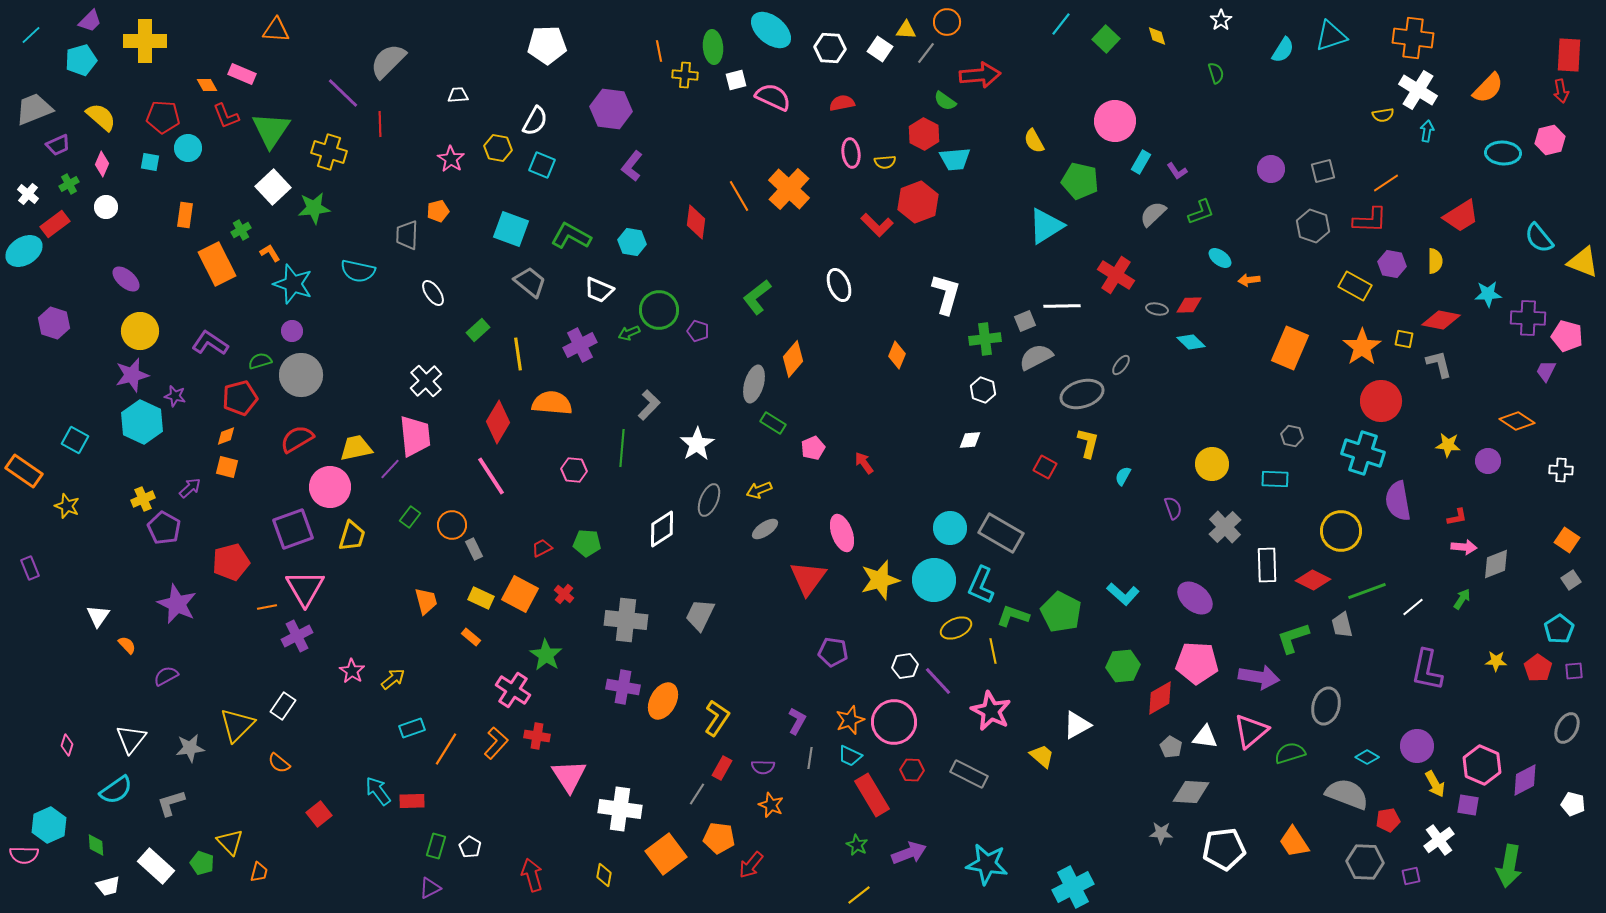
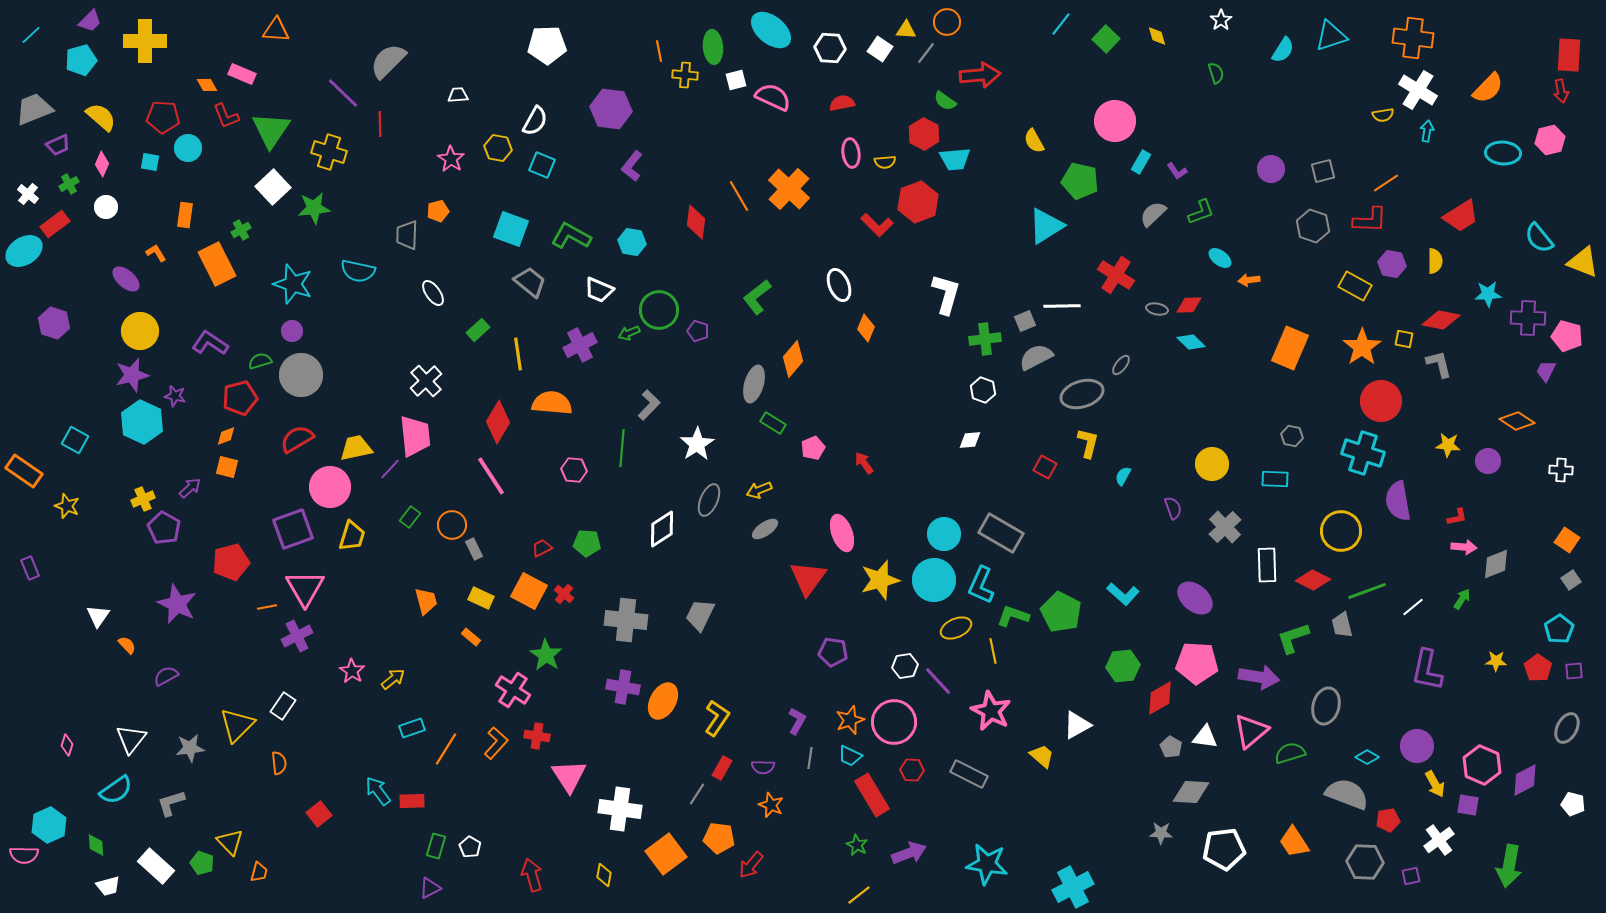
orange L-shape at (270, 253): moved 114 px left
orange diamond at (897, 355): moved 31 px left, 27 px up
cyan circle at (950, 528): moved 6 px left, 6 px down
orange square at (520, 594): moved 9 px right, 3 px up
orange semicircle at (279, 763): rotated 135 degrees counterclockwise
